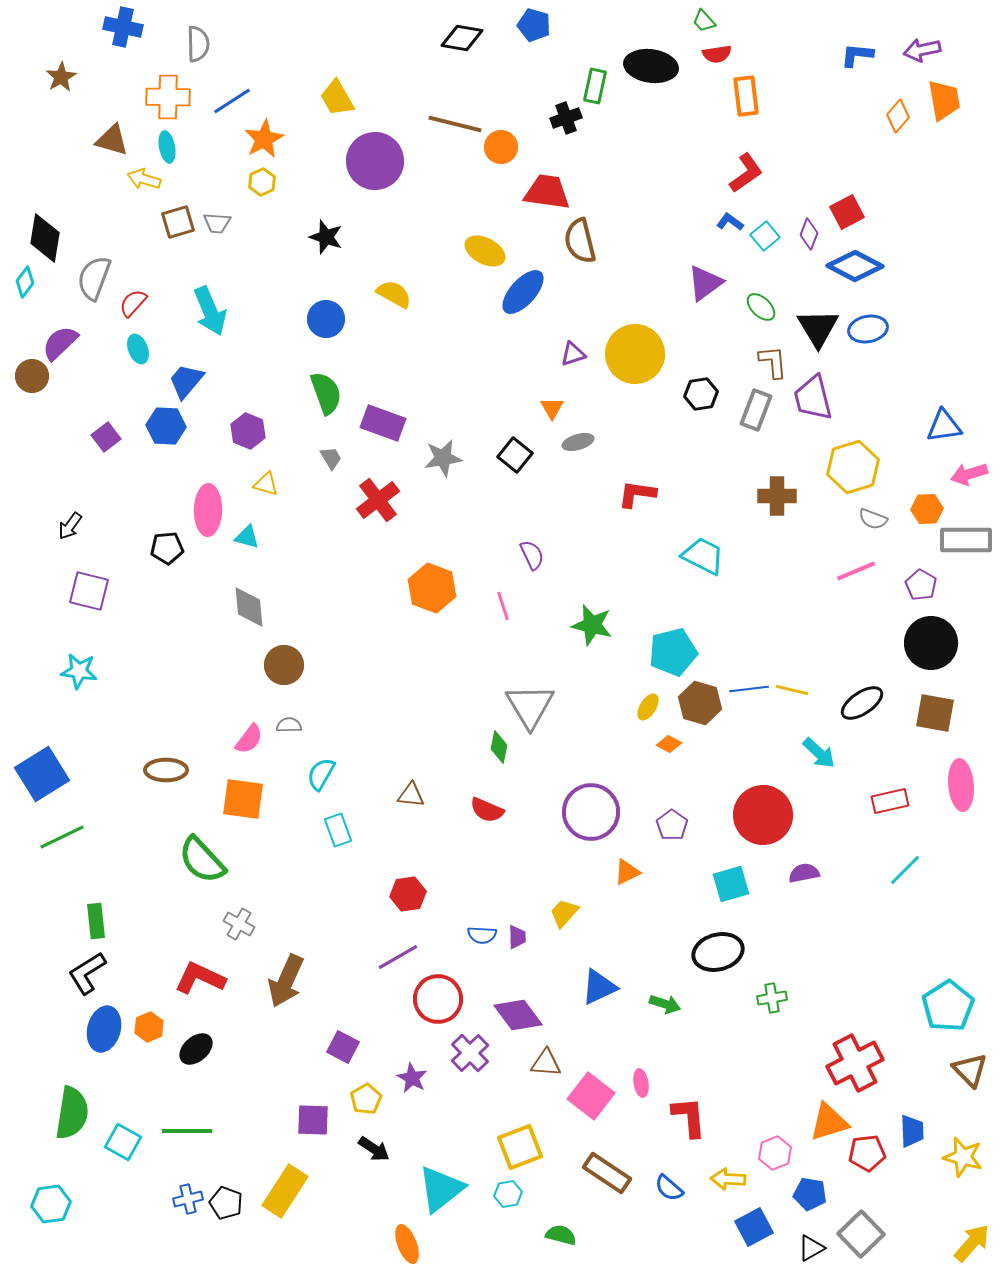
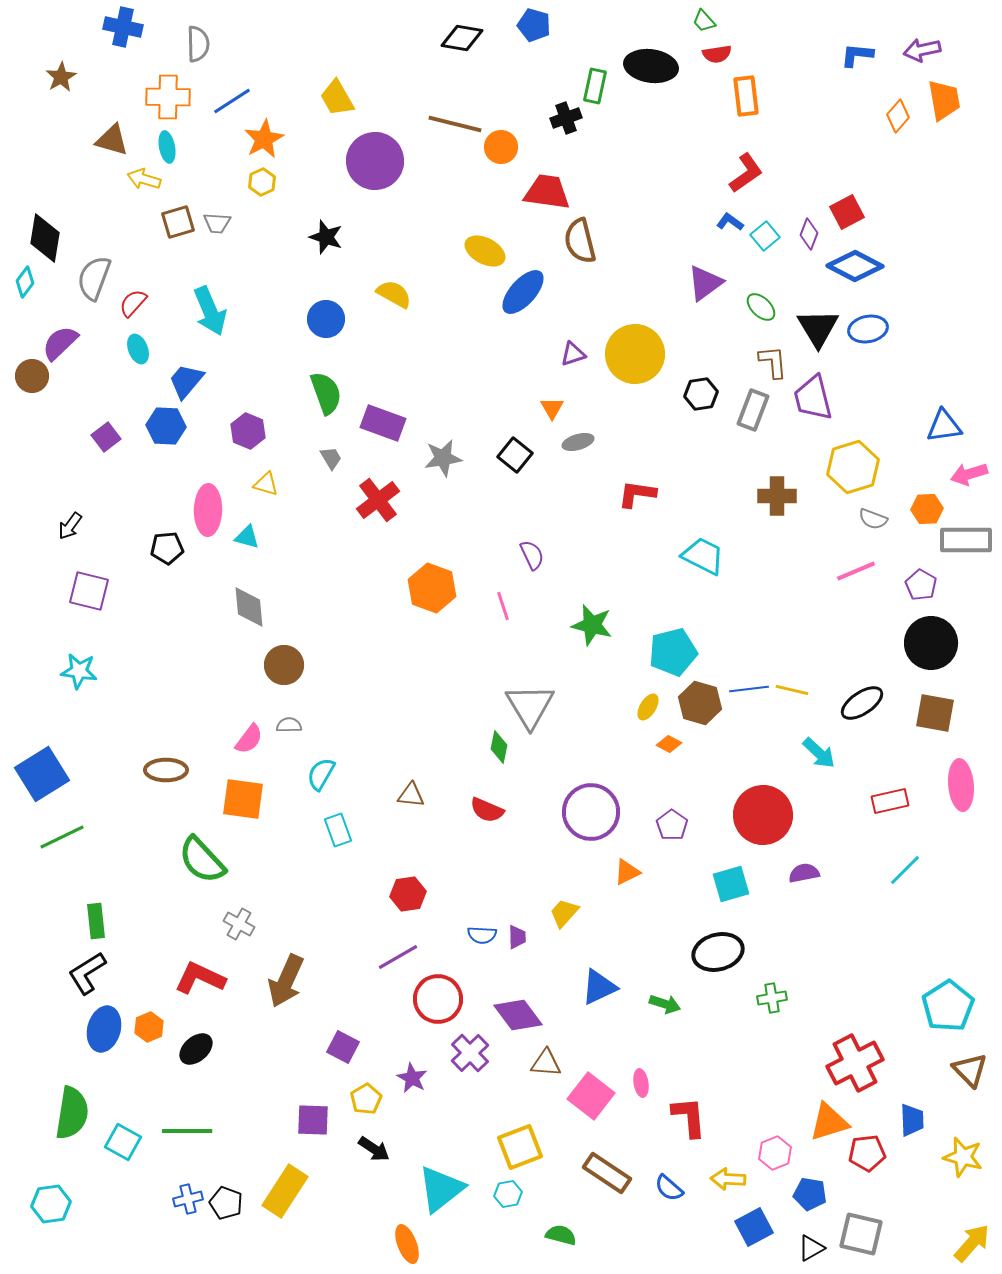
gray rectangle at (756, 410): moved 3 px left
blue trapezoid at (912, 1131): moved 11 px up
gray square at (861, 1234): rotated 33 degrees counterclockwise
